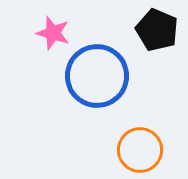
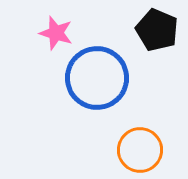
pink star: moved 3 px right
blue circle: moved 2 px down
